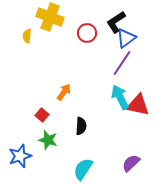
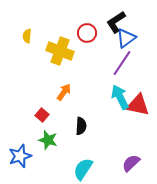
yellow cross: moved 10 px right, 34 px down
